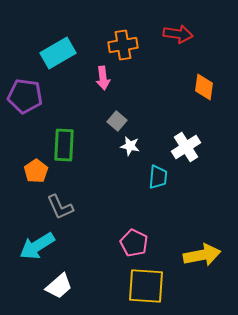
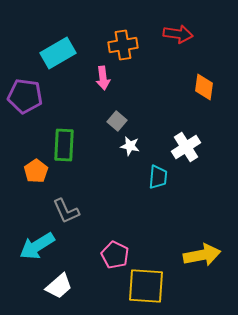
gray L-shape: moved 6 px right, 4 px down
pink pentagon: moved 19 px left, 12 px down
